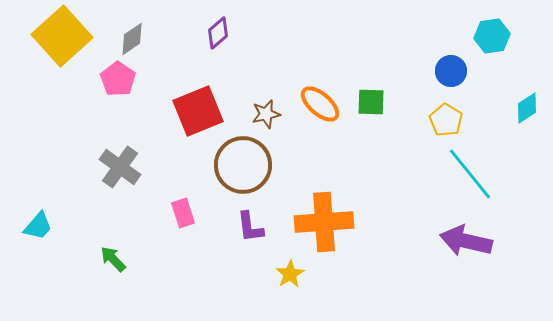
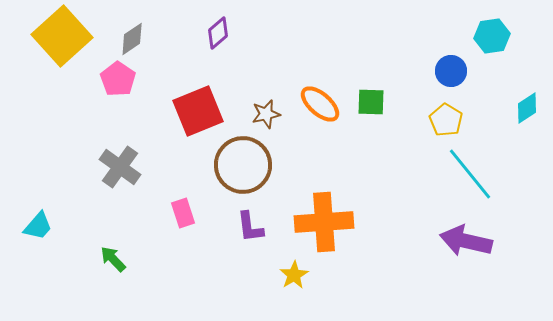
yellow star: moved 4 px right, 1 px down
